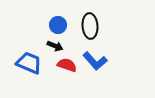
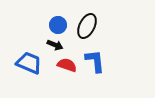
black ellipse: moved 3 px left; rotated 30 degrees clockwise
black arrow: moved 1 px up
blue L-shape: rotated 145 degrees counterclockwise
